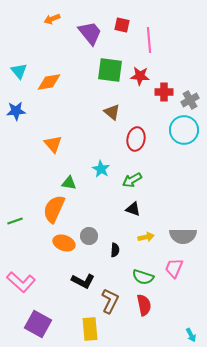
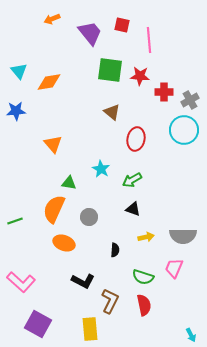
gray circle: moved 19 px up
